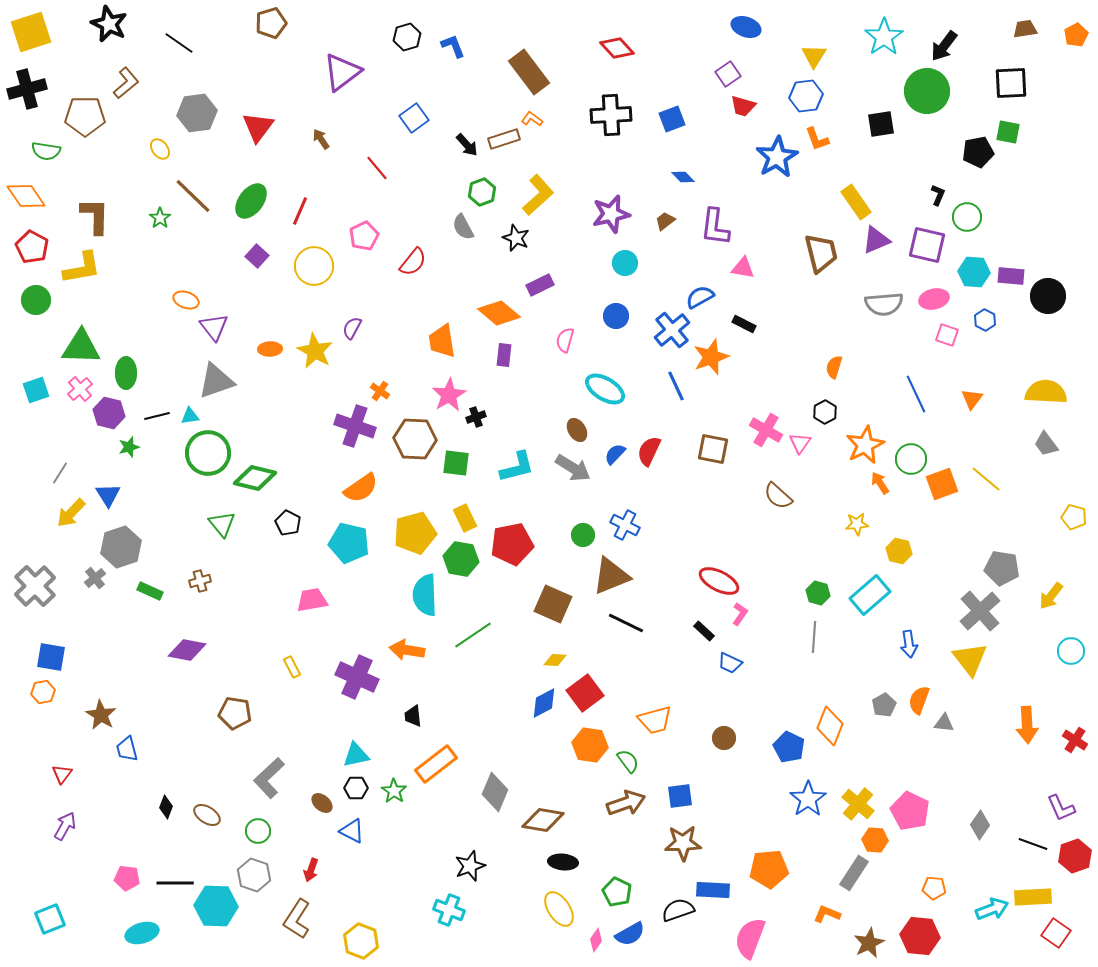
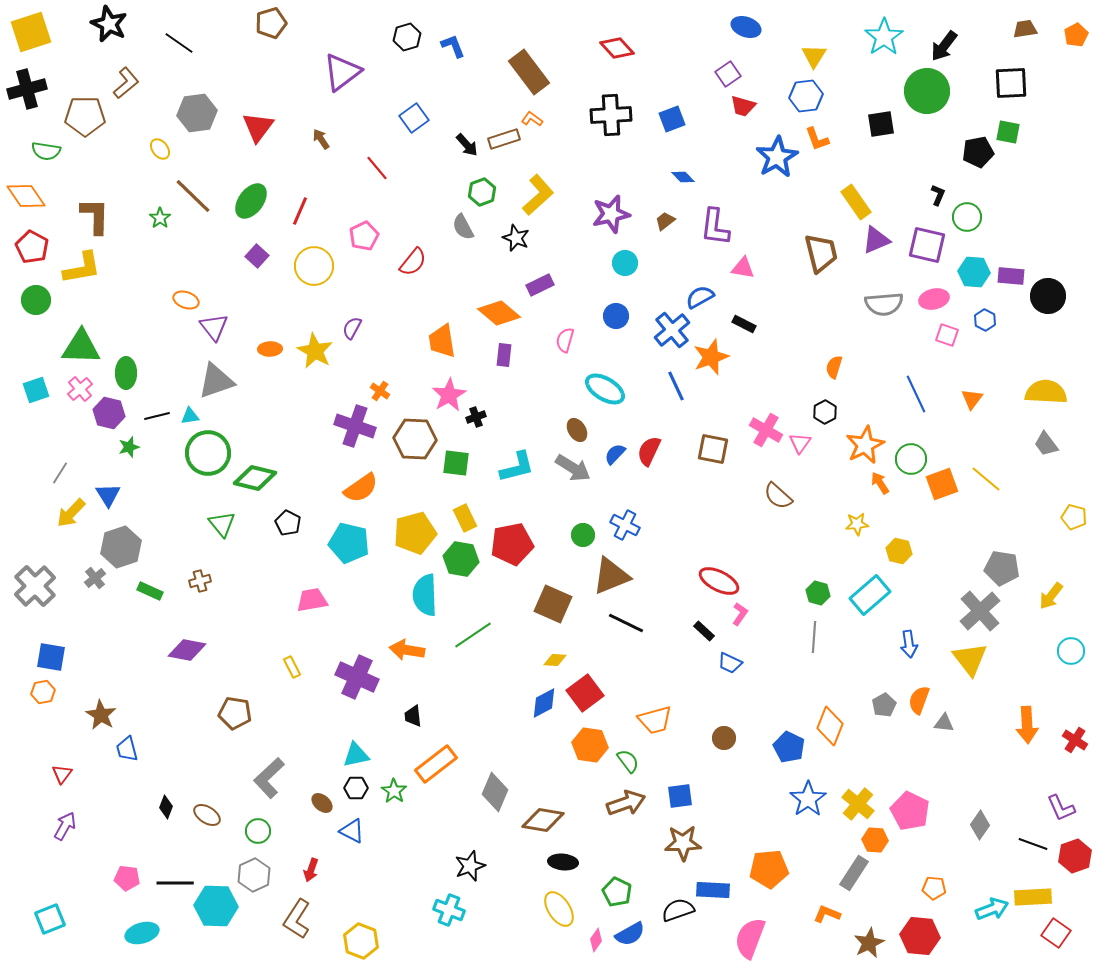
gray hexagon at (254, 875): rotated 16 degrees clockwise
